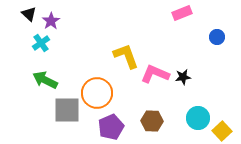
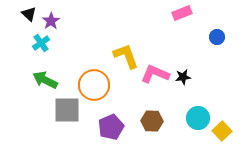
orange circle: moved 3 px left, 8 px up
